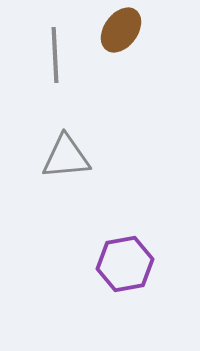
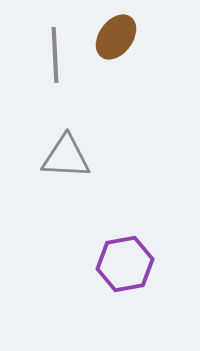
brown ellipse: moved 5 px left, 7 px down
gray triangle: rotated 8 degrees clockwise
